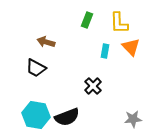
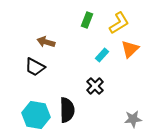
yellow L-shape: rotated 120 degrees counterclockwise
orange triangle: moved 1 px left, 2 px down; rotated 30 degrees clockwise
cyan rectangle: moved 3 px left, 4 px down; rotated 32 degrees clockwise
black trapezoid: moved 1 px left, 1 px up
black cross: moved 2 px right
black semicircle: moved 7 px up; rotated 70 degrees counterclockwise
